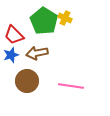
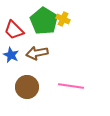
yellow cross: moved 2 px left, 1 px down
red trapezoid: moved 5 px up
blue star: rotated 28 degrees counterclockwise
brown circle: moved 6 px down
